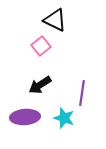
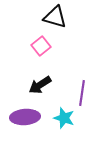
black triangle: moved 3 px up; rotated 10 degrees counterclockwise
